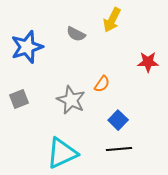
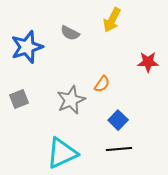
gray semicircle: moved 6 px left, 1 px up
gray star: rotated 24 degrees clockwise
